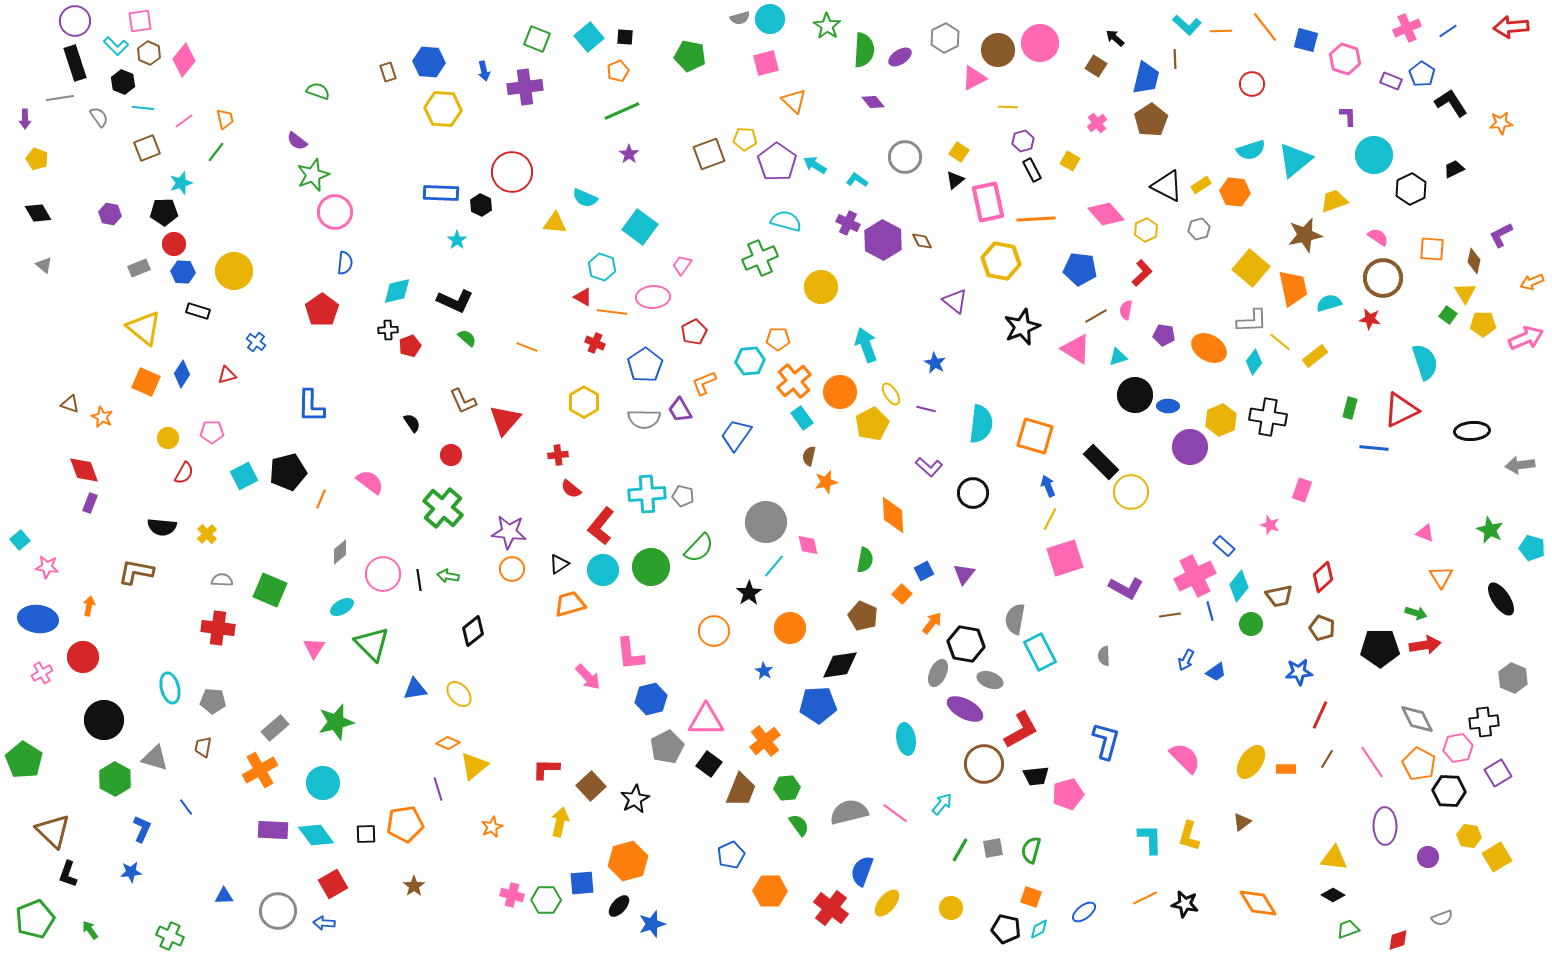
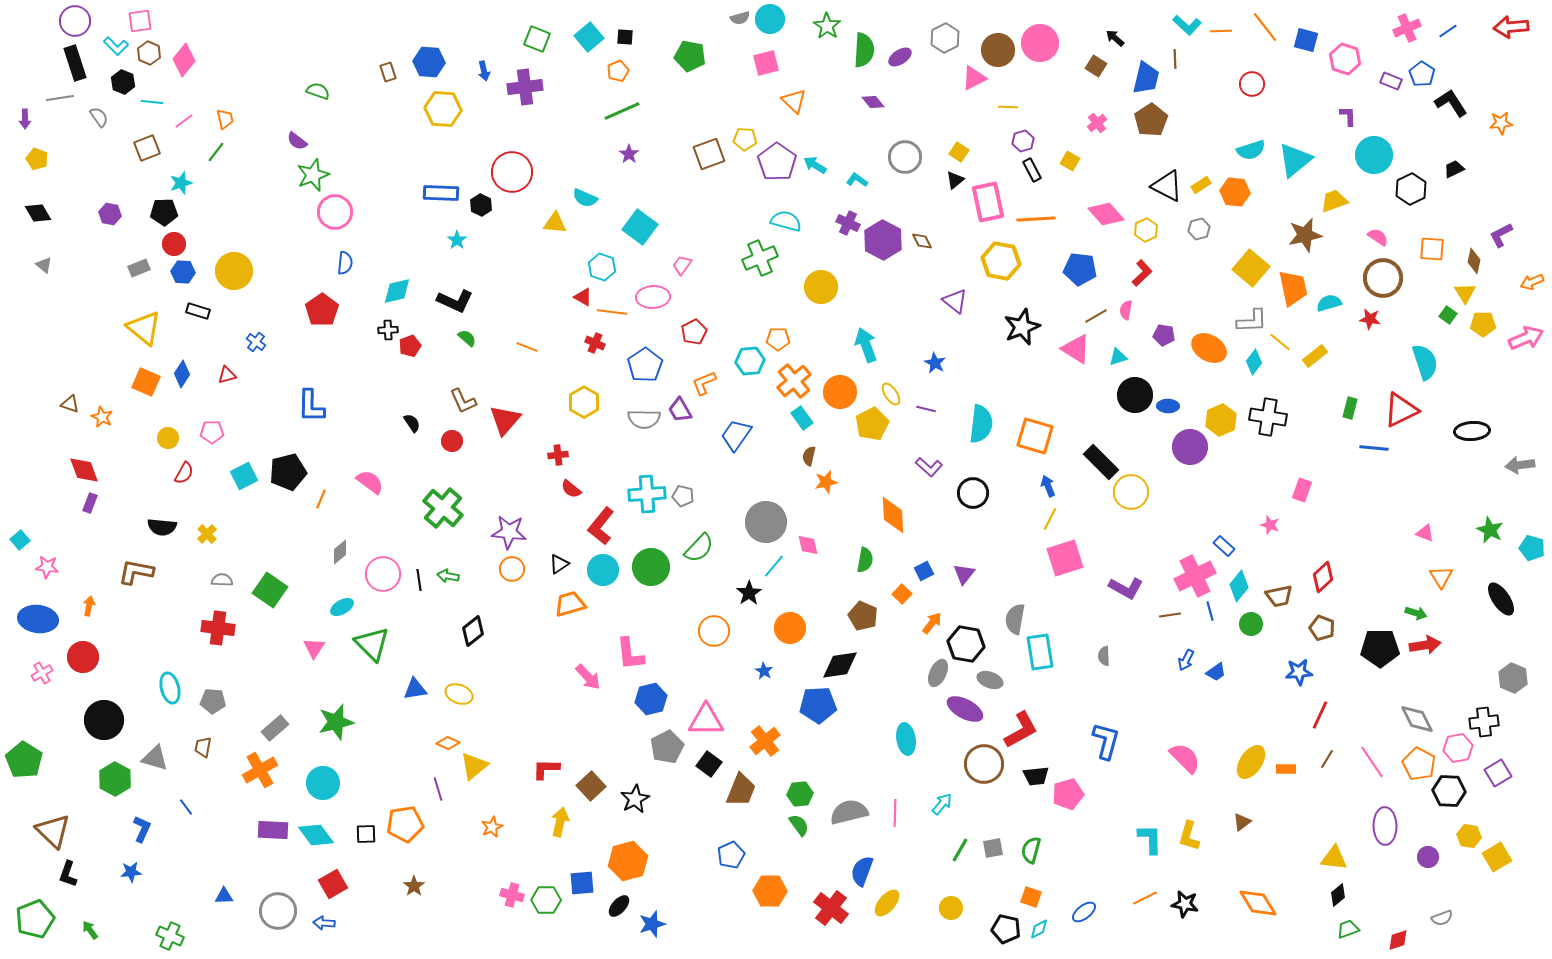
cyan line at (143, 108): moved 9 px right, 6 px up
red circle at (451, 455): moved 1 px right, 14 px up
green square at (270, 590): rotated 12 degrees clockwise
cyan rectangle at (1040, 652): rotated 18 degrees clockwise
yellow ellipse at (459, 694): rotated 28 degrees counterclockwise
green hexagon at (787, 788): moved 13 px right, 6 px down
pink line at (895, 813): rotated 56 degrees clockwise
black diamond at (1333, 895): moved 5 px right; rotated 70 degrees counterclockwise
